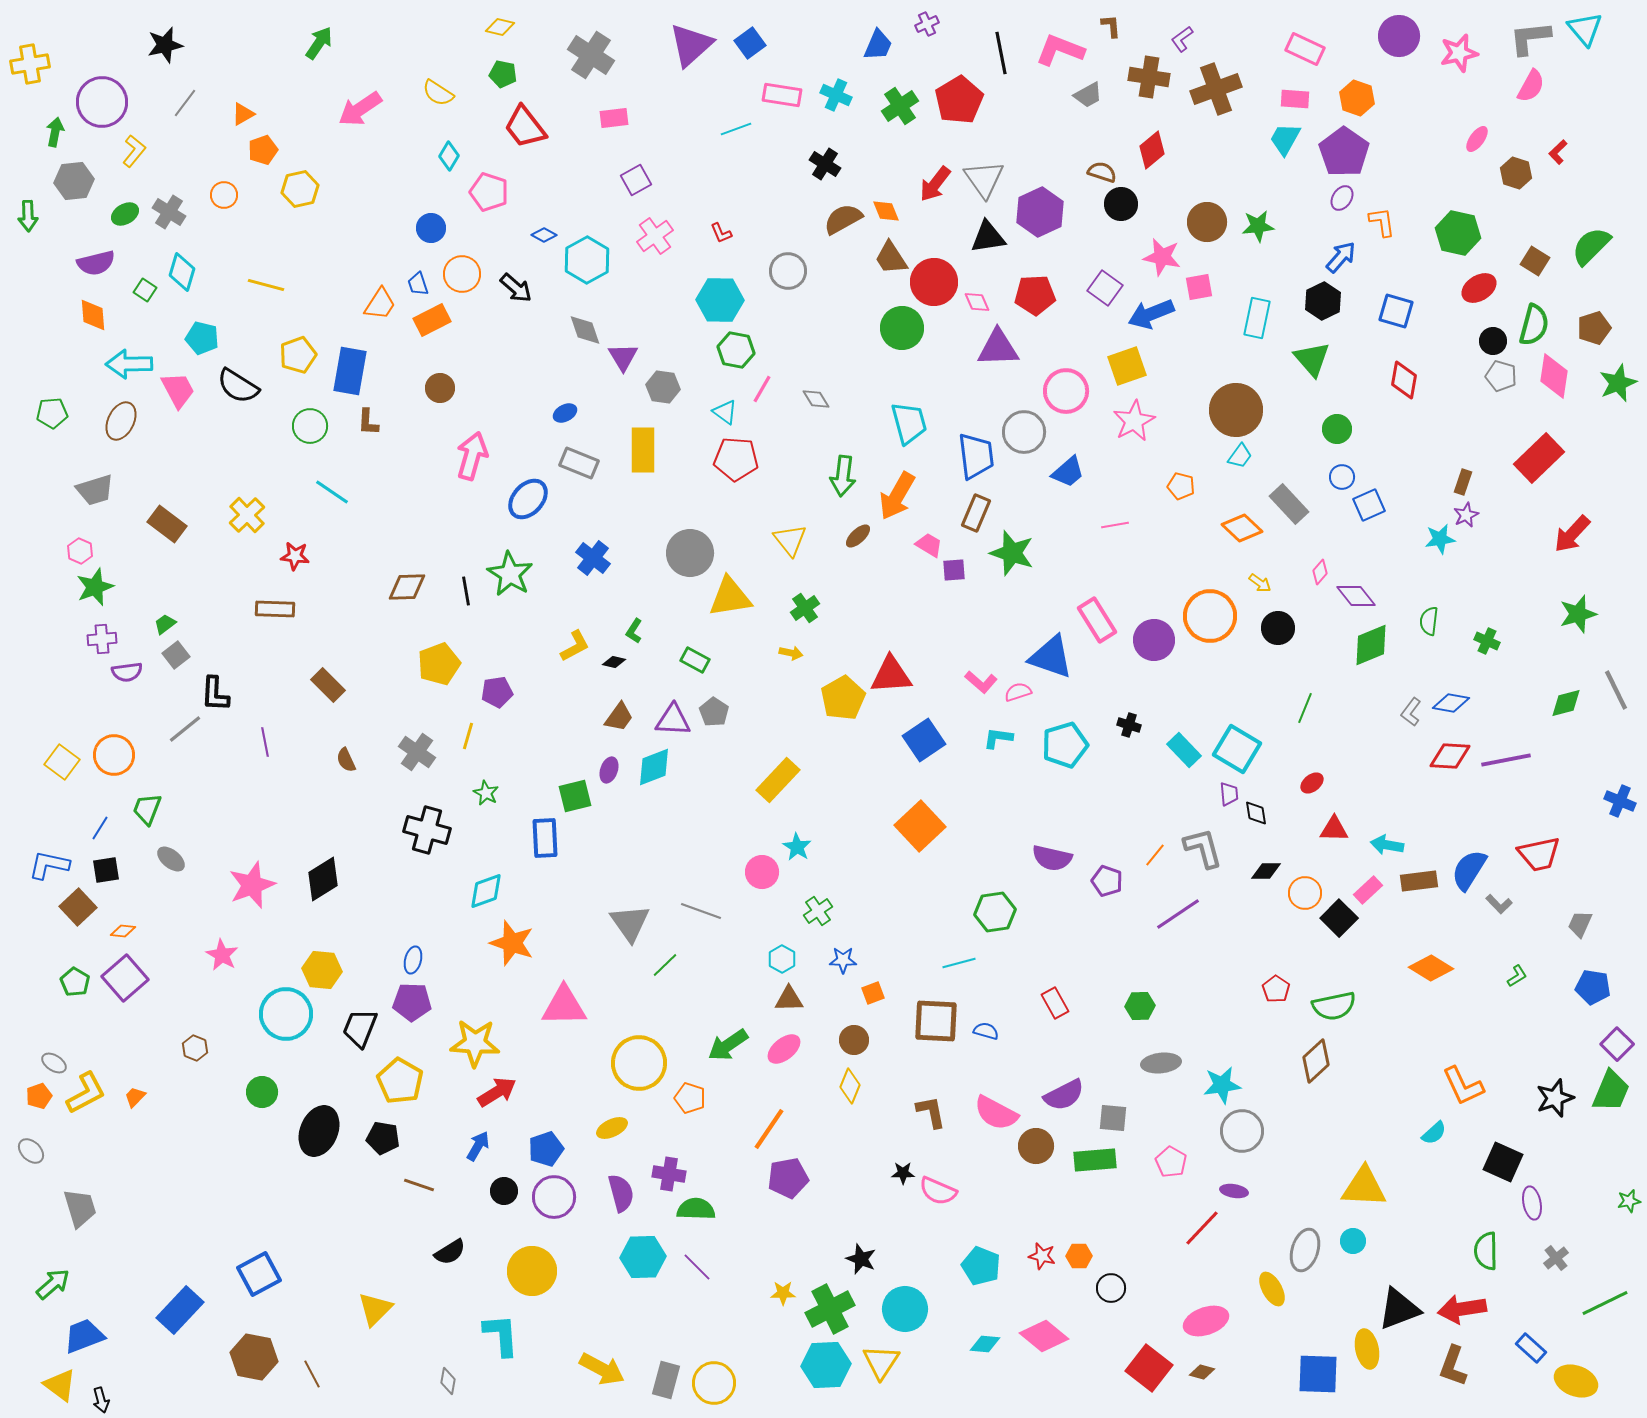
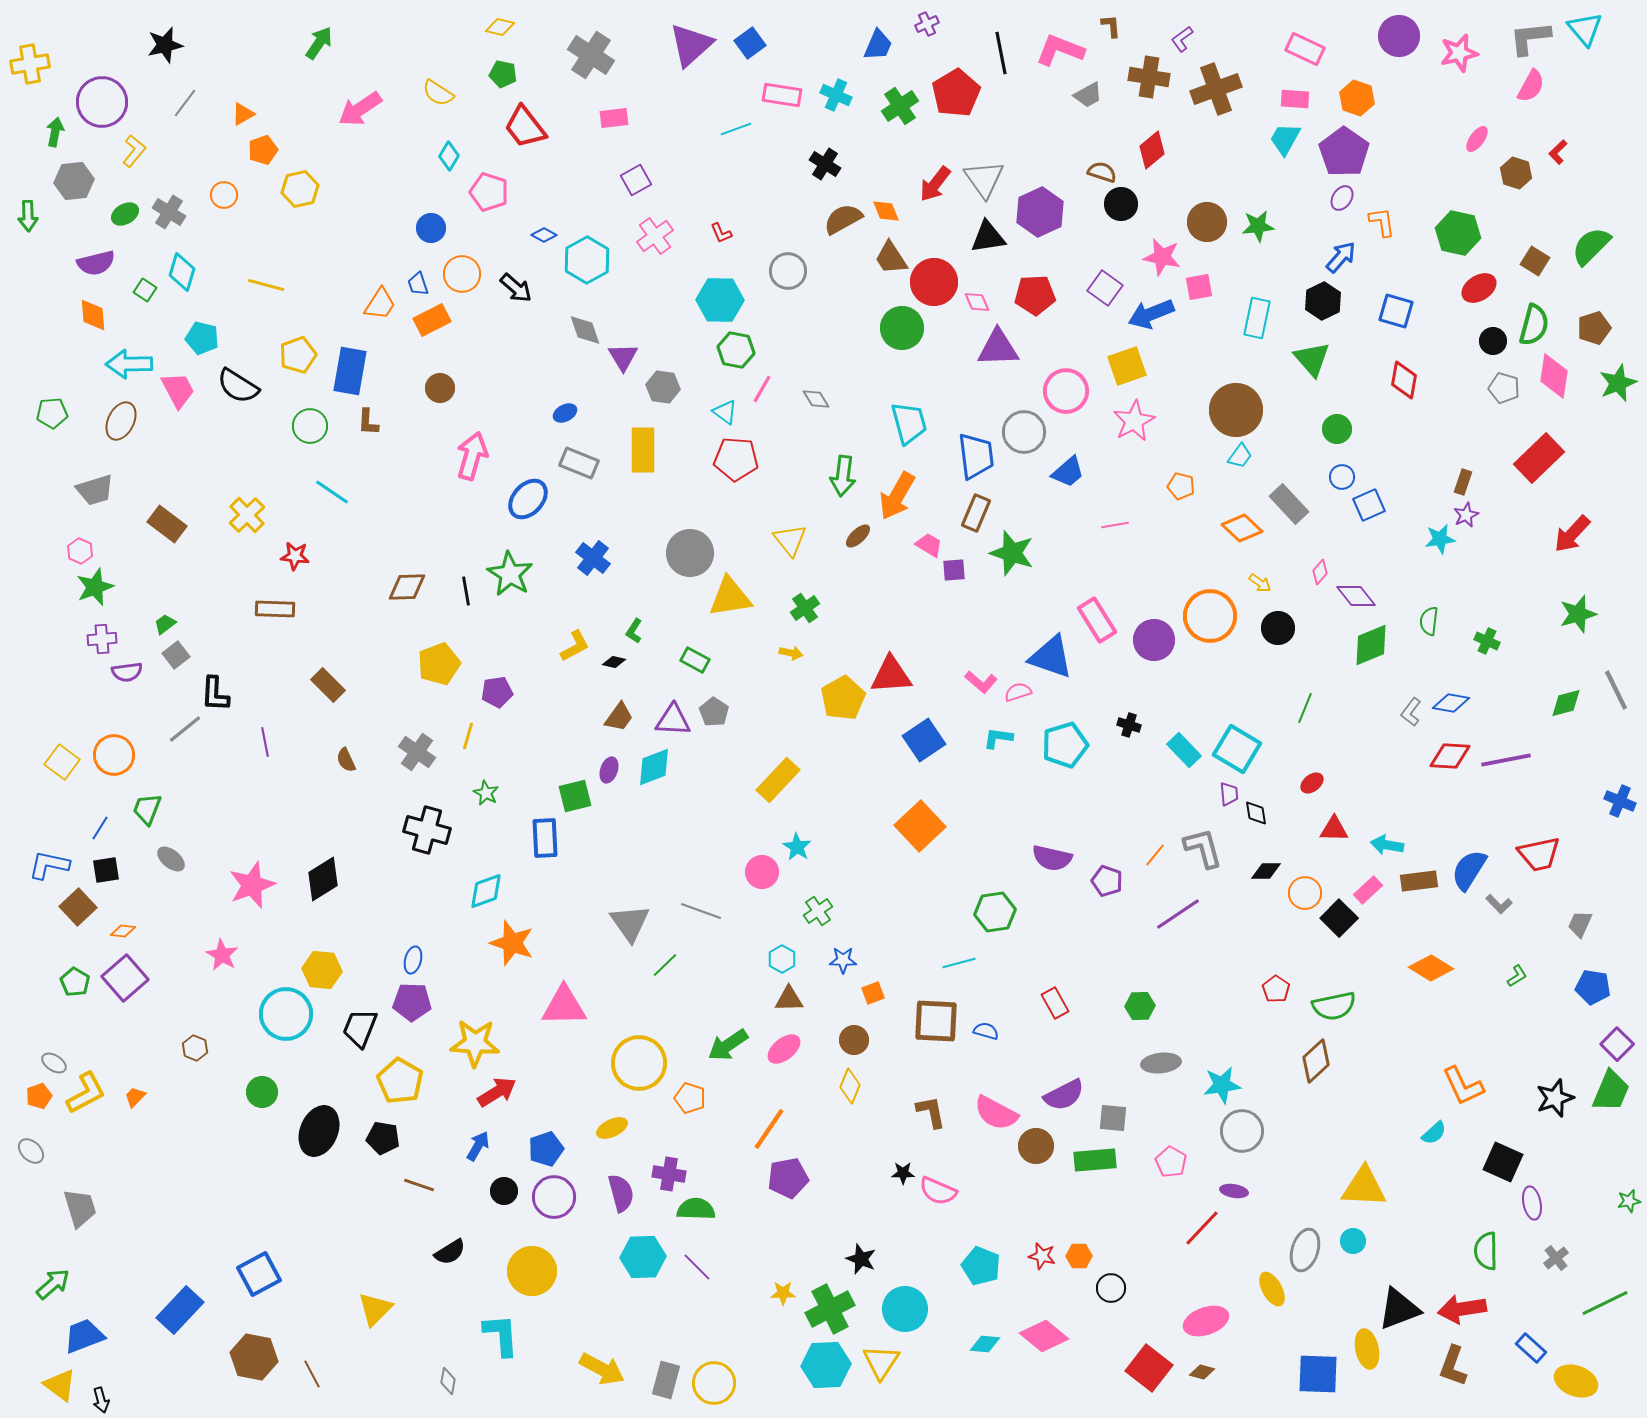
red pentagon at (959, 100): moved 3 px left, 7 px up
gray pentagon at (1501, 376): moved 3 px right, 12 px down
